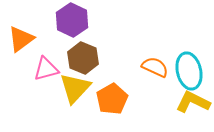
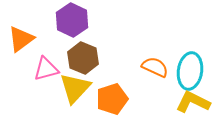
cyan ellipse: moved 1 px right; rotated 21 degrees clockwise
orange pentagon: rotated 12 degrees clockwise
